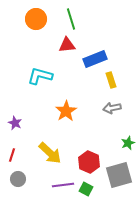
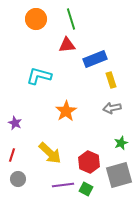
cyan L-shape: moved 1 px left
green star: moved 7 px left
